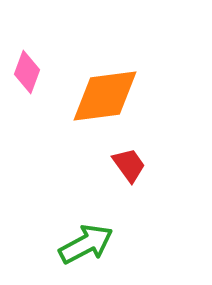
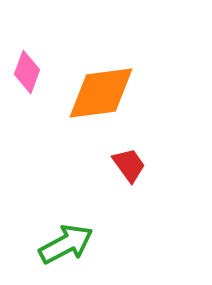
orange diamond: moved 4 px left, 3 px up
green arrow: moved 20 px left
